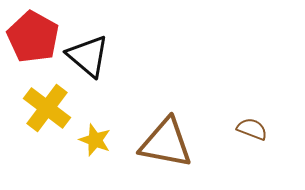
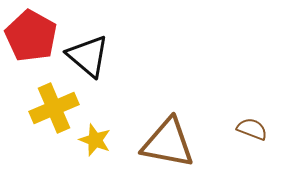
red pentagon: moved 2 px left, 1 px up
yellow cross: moved 7 px right; rotated 30 degrees clockwise
brown triangle: moved 2 px right
